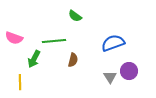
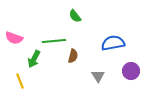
green semicircle: rotated 16 degrees clockwise
blue semicircle: rotated 10 degrees clockwise
brown semicircle: moved 4 px up
purple circle: moved 2 px right
gray triangle: moved 12 px left, 1 px up
yellow line: moved 1 px up; rotated 21 degrees counterclockwise
